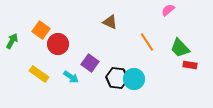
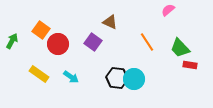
purple square: moved 3 px right, 21 px up
